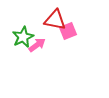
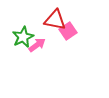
pink square: rotated 12 degrees counterclockwise
